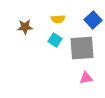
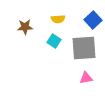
cyan square: moved 1 px left, 1 px down
gray square: moved 2 px right
